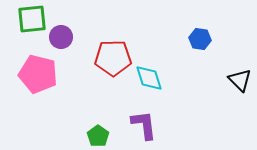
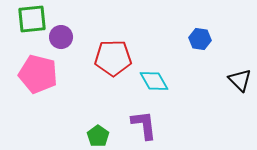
cyan diamond: moved 5 px right, 3 px down; rotated 12 degrees counterclockwise
